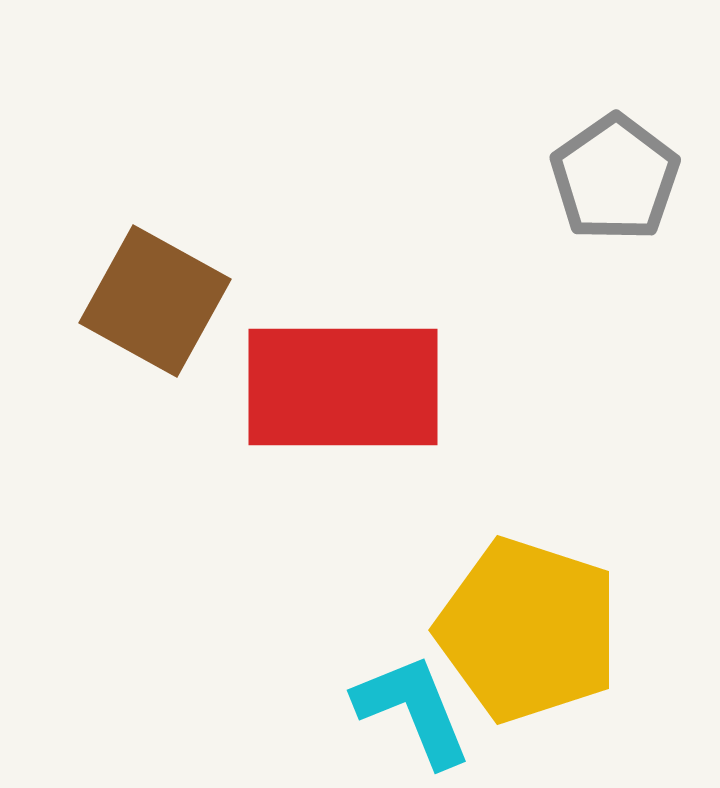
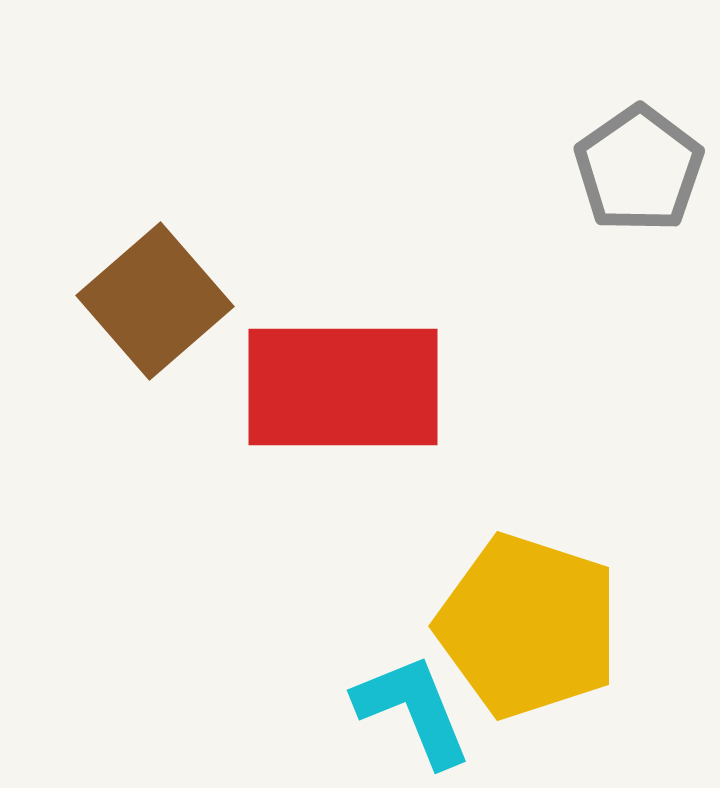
gray pentagon: moved 24 px right, 9 px up
brown square: rotated 20 degrees clockwise
yellow pentagon: moved 4 px up
